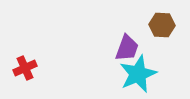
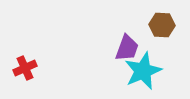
cyan star: moved 5 px right, 3 px up
